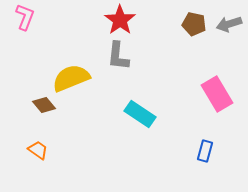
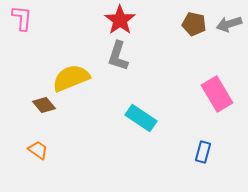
pink L-shape: moved 3 px left, 1 px down; rotated 16 degrees counterclockwise
gray L-shape: rotated 12 degrees clockwise
cyan rectangle: moved 1 px right, 4 px down
blue rectangle: moved 2 px left, 1 px down
